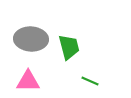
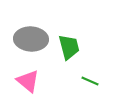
pink triangle: rotated 40 degrees clockwise
